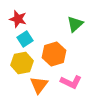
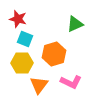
green triangle: rotated 18 degrees clockwise
cyan square: rotated 35 degrees counterclockwise
yellow hexagon: rotated 10 degrees clockwise
